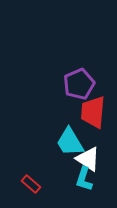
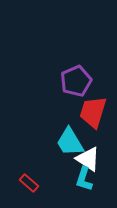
purple pentagon: moved 3 px left, 3 px up
red trapezoid: rotated 12 degrees clockwise
red rectangle: moved 2 px left, 1 px up
